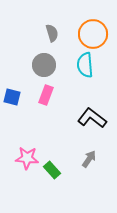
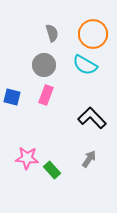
cyan semicircle: rotated 55 degrees counterclockwise
black L-shape: rotated 8 degrees clockwise
